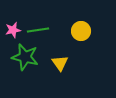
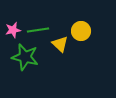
yellow triangle: moved 19 px up; rotated 12 degrees counterclockwise
